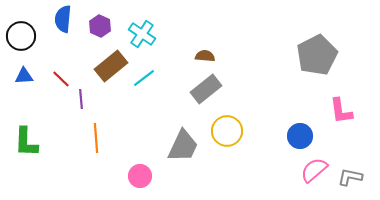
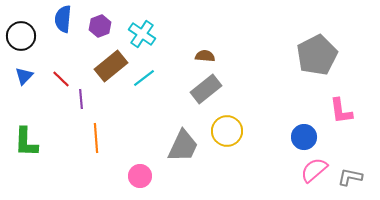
purple hexagon: rotated 15 degrees clockwise
blue triangle: rotated 42 degrees counterclockwise
blue circle: moved 4 px right, 1 px down
